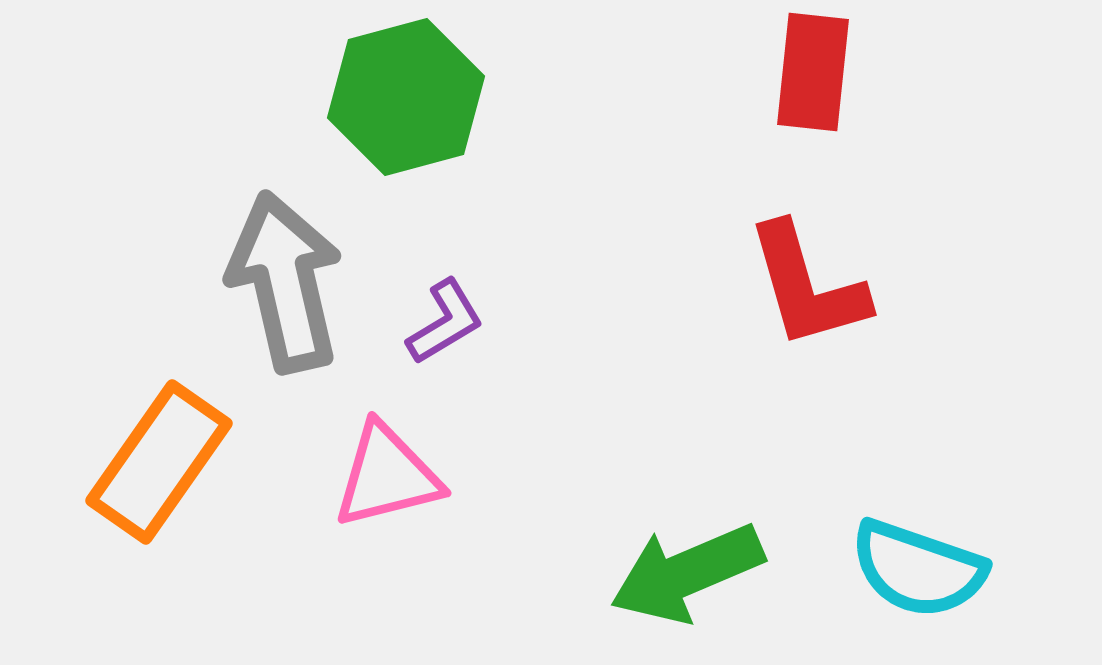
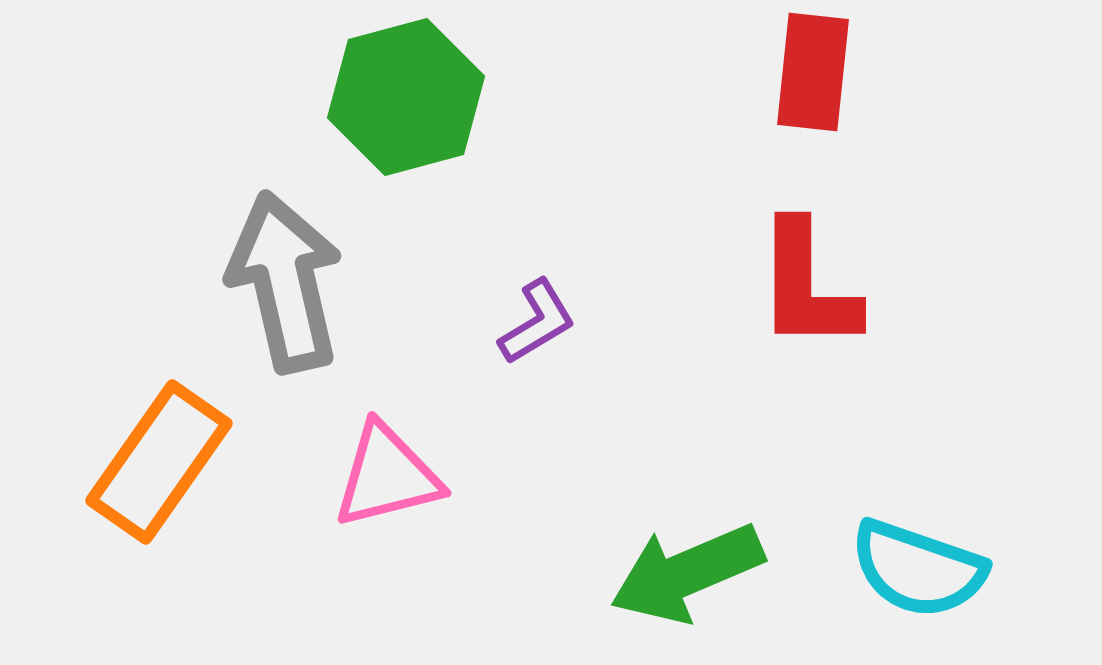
red L-shape: rotated 16 degrees clockwise
purple L-shape: moved 92 px right
